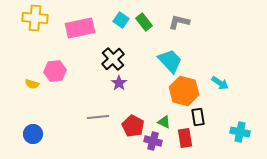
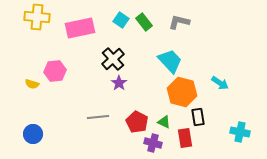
yellow cross: moved 2 px right, 1 px up
orange hexagon: moved 2 px left, 1 px down
red pentagon: moved 4 px right, 4 px up
purple cross: moved 2 px down
